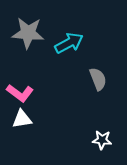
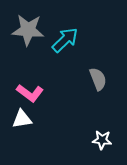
gray star: moved 3 px up
cyan arrow: moved 4 px left, 3 px up; rotated 16 degrees counterclockwise
pink L-shape: moved 10 px right
